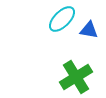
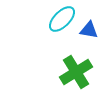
green cross: moved 5 px up
